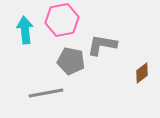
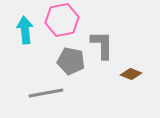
gray L-shape: rotated 80 degrees clockwise
brown diamond: moved 11 px left, 1 px down; rotated 60 degrees clockwise
